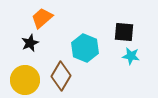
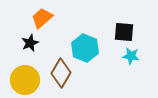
brown diamond: moved 3 px up
